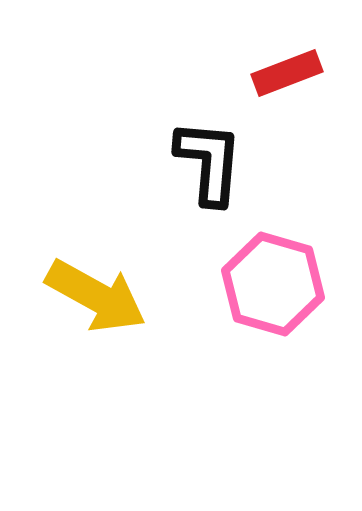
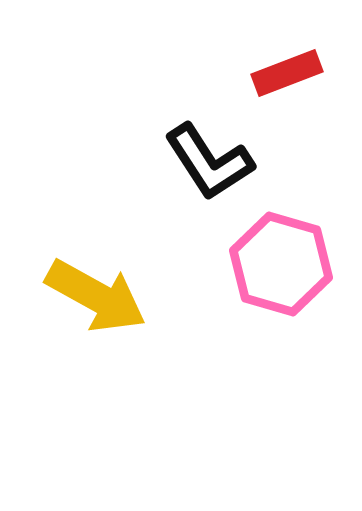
black L-shape: rotated 142 degrees clockwise
pink hexagon: moved 8 px right, 20 px up
